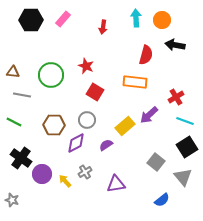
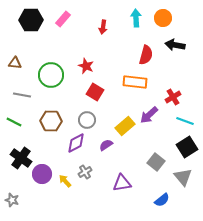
orange circle: moved 1 px right, 2 px up
brown triangle: moved 2 px right, 9 px up
red cross: moved 3 px left
brown hexagon: moved 3 px left, 4 px up
purple triangle: moved 6 px right, 1 px up
